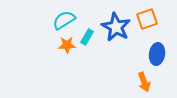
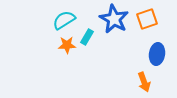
blue star: moved 2 px left, 8 px up
